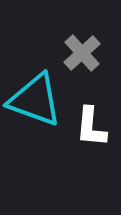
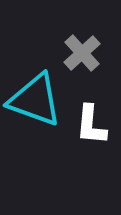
white L-shape: moved 2 px up
